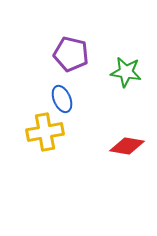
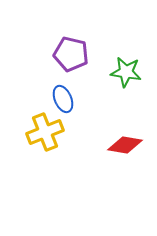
blue ellipse: moved 1 px right
yellow cross: rotated 12 degrees counterclockwise
red diamond: moved 2 px left, 1 px up
